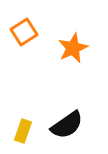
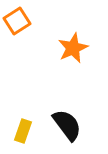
orange square: moved 7 px left, 11 px up
black semicircle: rotated 92 degrees counterclockwise
